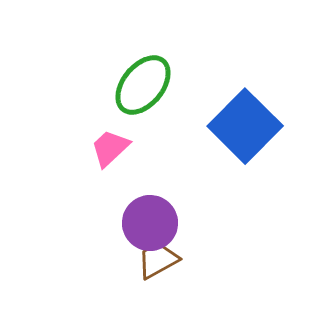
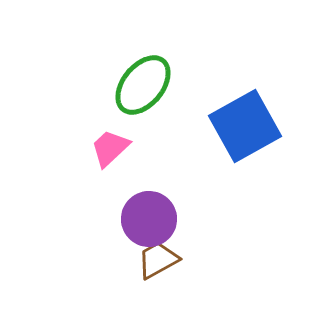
blue square: rotated 16 degrees clockwise
purple circle: moved 1 px left, 4 px up
